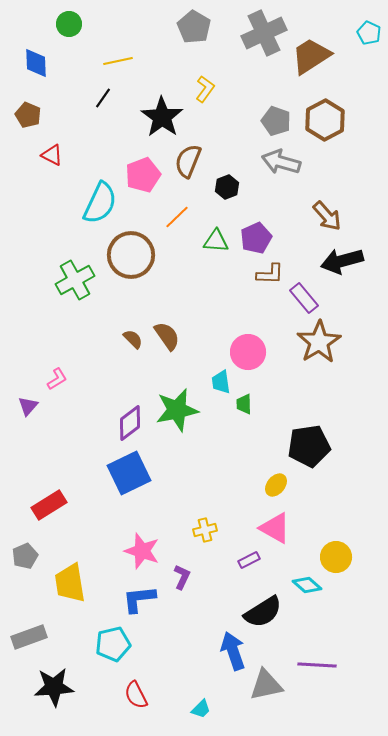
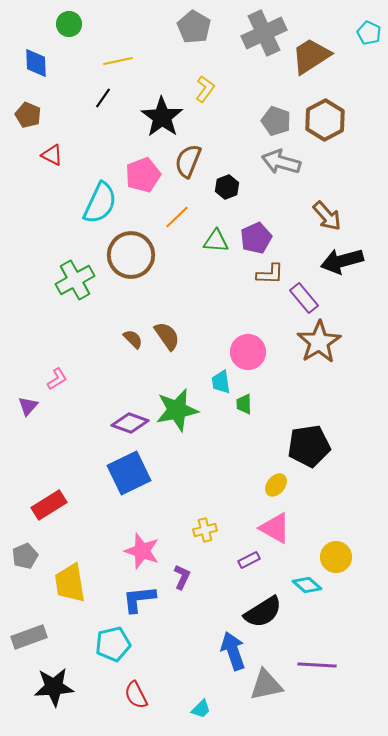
purple diamond at (130, 423): rotated 57 degrees clockwise
